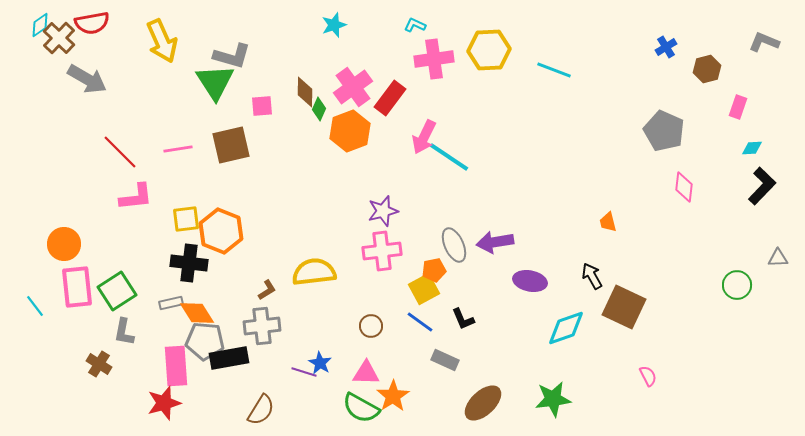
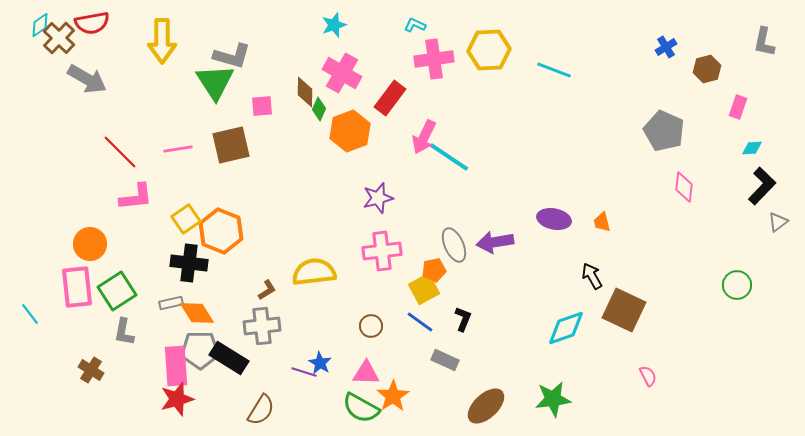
yellow arrow at (162, 41): rotated 24 degrees clockwise
gray L-shape at (764, 42): rotated 100 degrees counterclockwise
pink cross at (353, 87): moved 11 px left, 14 px up; rotated 24 degrees counterclockwise
purple star at (383, 211): moved 5 px left, 13 px up
yellow square at (186, 219): rotated 28 degrees counterclockwise
orange trapezoid at (608, 222): moved 6 px left
orange circle at (64, 244): moved 26 px right
gray triangle at (778, 258): moved 36 px up; rotated 35 degrees counterclockwise
purple ellipse at (530, 281): moved 24 px right, 62 px up
cyan line at (35, 306): moved 5 px left, 8 px down
brown square at (624, 307): moved 3 px down
black L-shape at (463, 319): rotated 135 degrees counterclockwise
gray pentagon at (205, 341): moved 5 px left, 9 px down; rotated 6 degrees counterclockwise
black rectangle at (229, 358): rotated 42 degrees clockwise
brown cross at (99, 364): moved 8 px left, 6 px down
red star at (164, 403): moved 13 px right, 4 px up
brown ellipse at (483, 403): moved 3 px right, 3 px down
